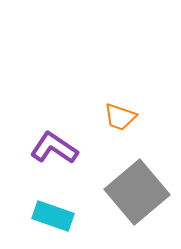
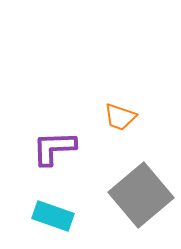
purple L-shape: rotated 36 degrees counterclockwise
gray square: moved 4 px right, 3 px down
